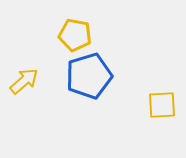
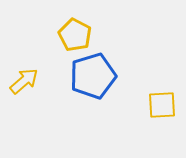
yellow pentagon: rotated 16 degrees clockwise
blue pentagon: moved 4 px right
